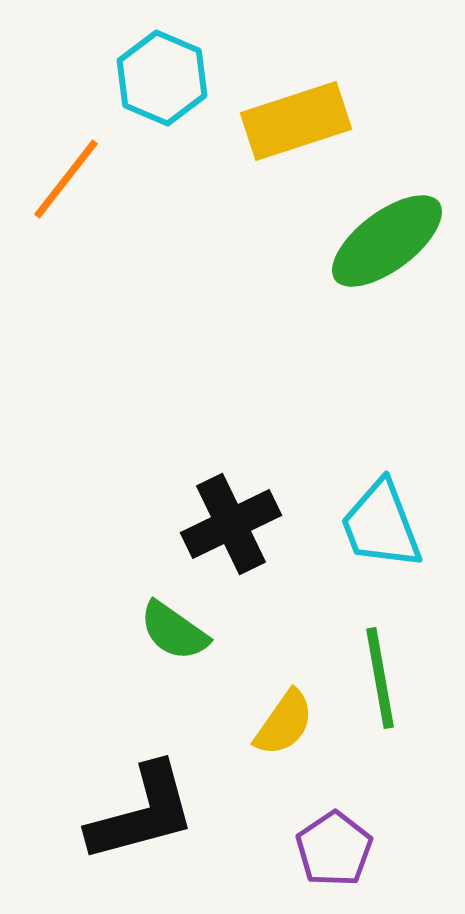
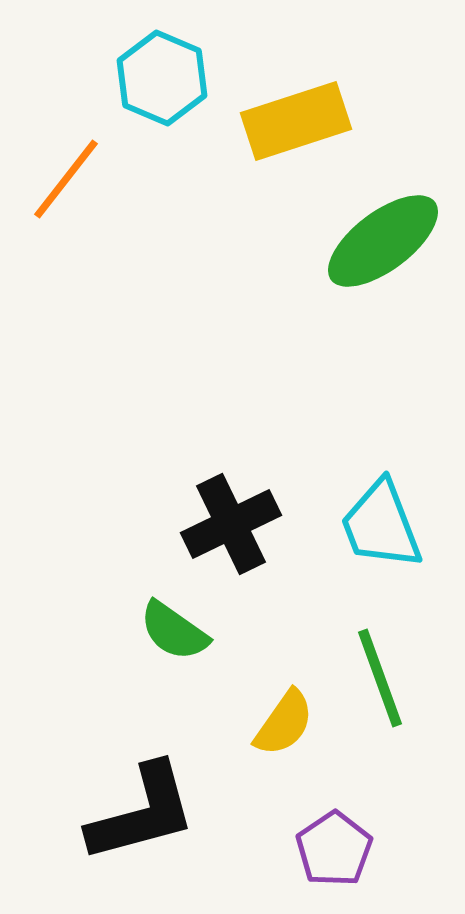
green ellipse: moved 4 px left
green line: rotated 10 degrees counterclockwise
